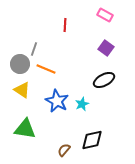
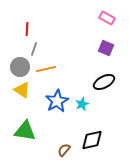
pink rectangle: moved 2 px right, 3 px down
red line: moved 38 px left, 4 px down
purple square: rotated 14 degrees counterclockwise
gray circle: moved 3 px down
orange line: rotated 36 degrees counterclockwise
black ellipse: moved 2 px down
blue star: rotated 15 degrees clockwise
green triangle: moved 2 px down
